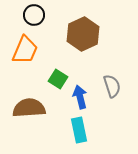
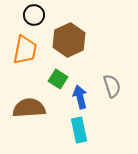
brown hexagon: moved 14 px left, 6 px down
orange trapezoid: rotated 12 degrees counterclockwise
